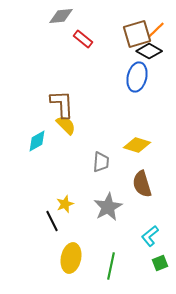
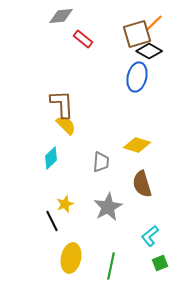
orange line: moved 2 px left, 7 px up
cyan diamond: moved 14 px right, 17 px down; rotated 15 degrees counterclockwise
